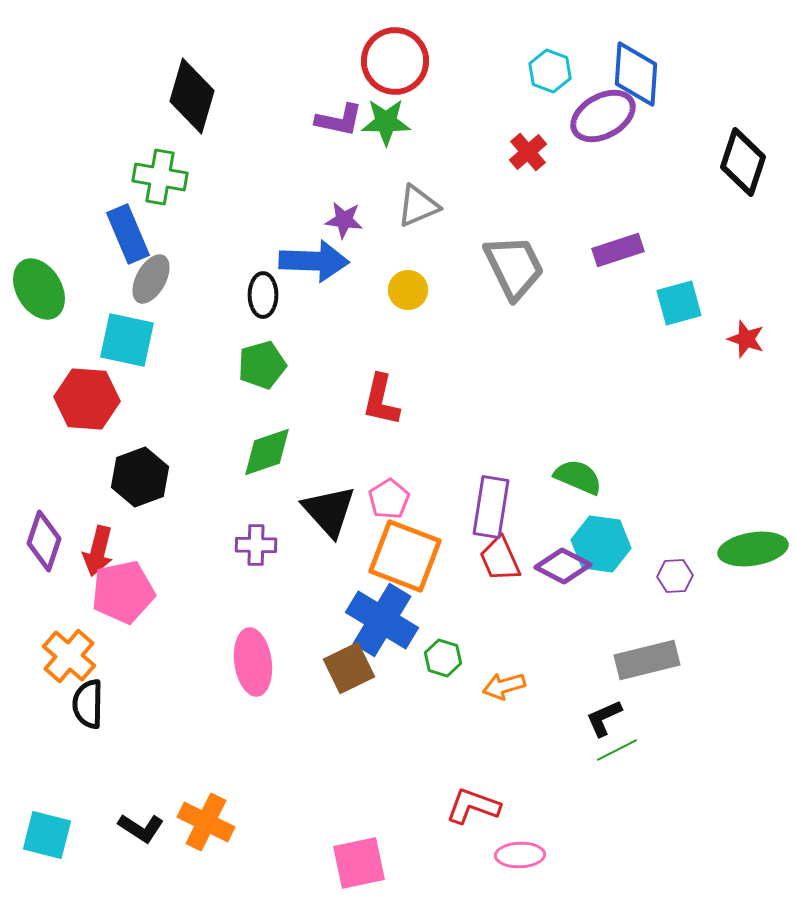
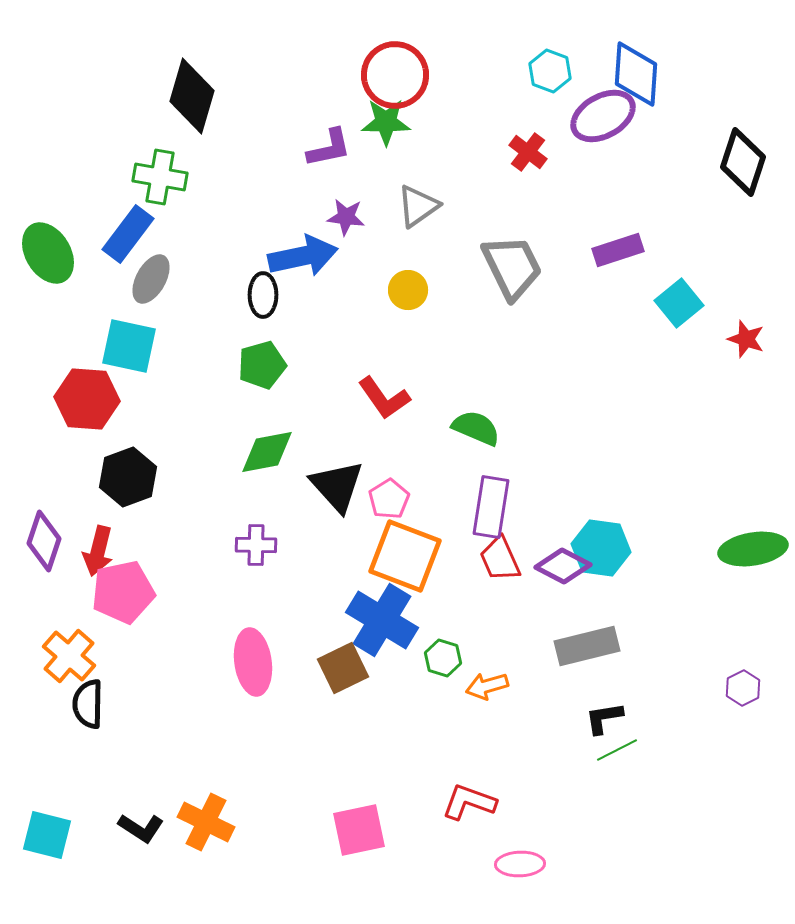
red circle at (395, 61): moved 14 px down
purple L-shape at (339, 120): moved 10 px left, 28 px down; rotated 24 degrees counterclockwise
red cross at (528, 152): rotated 12 degrees counterclockwise
gray triangle at (418, 206): rotated 12 degrees counterclockwise
purple star at (344, 220): moved 2 px right, 3 px up
blue rectangle at (128, 234): rotated 60 degrees clockwise
blue arrow at (314, 261): moved 11 px left, 5 px up; rotated 14 degrees counterclockwise
gray trapezoid at (514, 267): moved 2 px left
green ellipse at (39, 289): moved 9 px right, 36 px up
cyan square at (679, 303): rotated 24 degrees counterclockwise
cyan square at (127, 340): moved 2 px right, 6 px down
red L-shape at (381, 400): moved 3 px right, 2 px up; rotated 48 degrees counterclockwise
green diamond at (267, 452): rotated 8 degrees clockwise
black hexagon at (140, 477): moved 12 px left
green semicircle at (578, 477): moved 102 px left, 49 px up
black triangle at (329, 511): moved 8 px right, 25 px up
cyan hexagon at (601, 544): moved 4 px down
purple hexagon at (675, 576): moved 68 px right, 112 px down; rotated 24 degrees counterclockwise
gray rectangle at (647, 660): moved 60 px left, 14 px up
brown square at (349, 668): moved 6 px left
orange arrow at (504, 686): moved 17 px left
black L-shape at (604, 718): rotated 15 degrees clockwise
red L-shape at (473, 806): moved 4 px left, 4 px up
pink ellipse at (520, 855): moved 9 px down
pink square at (359, 863): moved 33 px up
